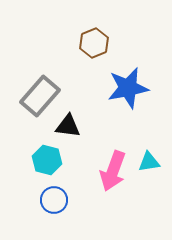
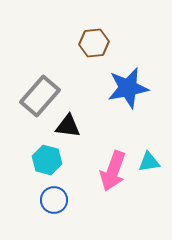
brown hexagon: rotated 16 degrees clockwise
